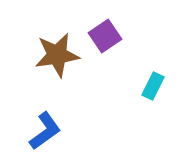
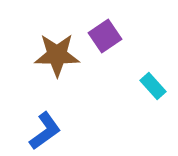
brown star: rotated 9 degrees clockwise
cyan rectangle: rotated 68 degrees counterclockwise
